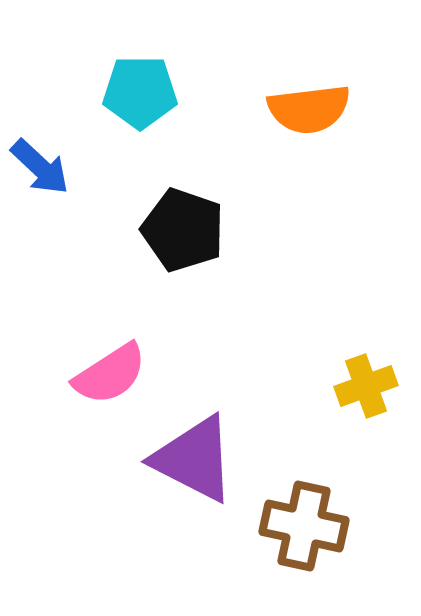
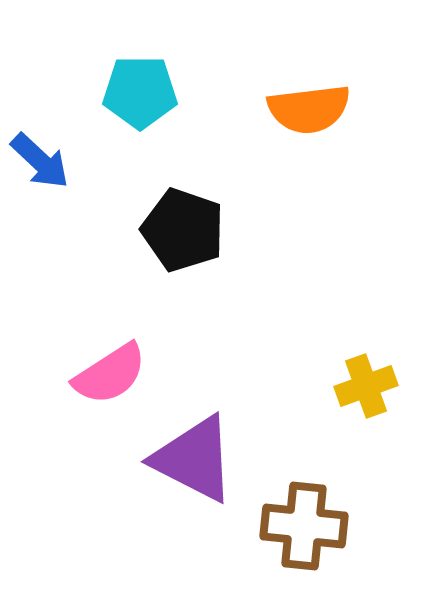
blue arrow: moved 6 px up
brown cross: rotated 6 degrees counterclockwise
